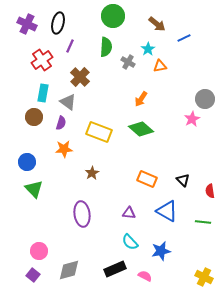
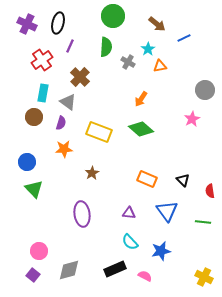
gray circle: moved 9 px up
blue triangle: rotated 25 degrees clockwise
